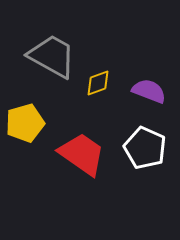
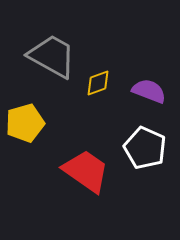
red trapezoid: moved 4 px right, 17 px down
